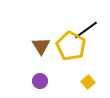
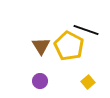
black line: rotated 55 degrees clockwise
yellow pentagon: moved 2 px left
